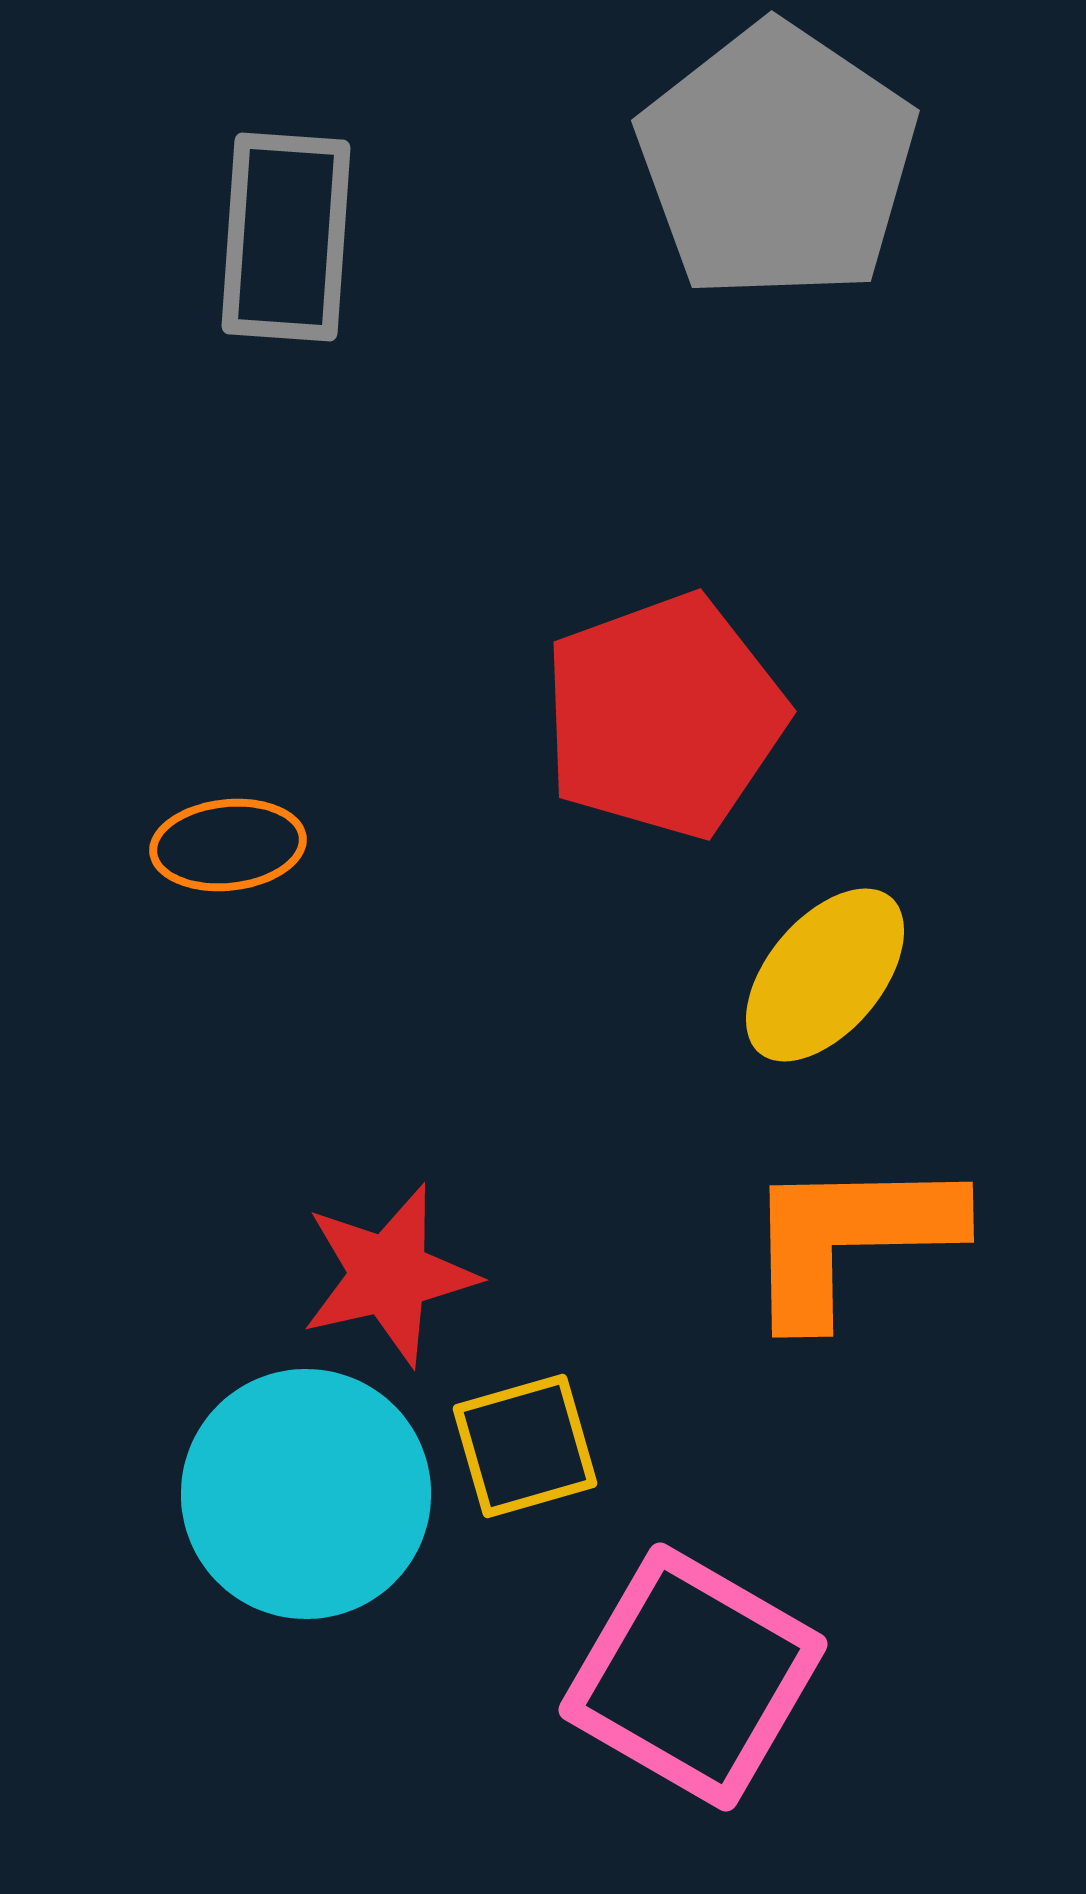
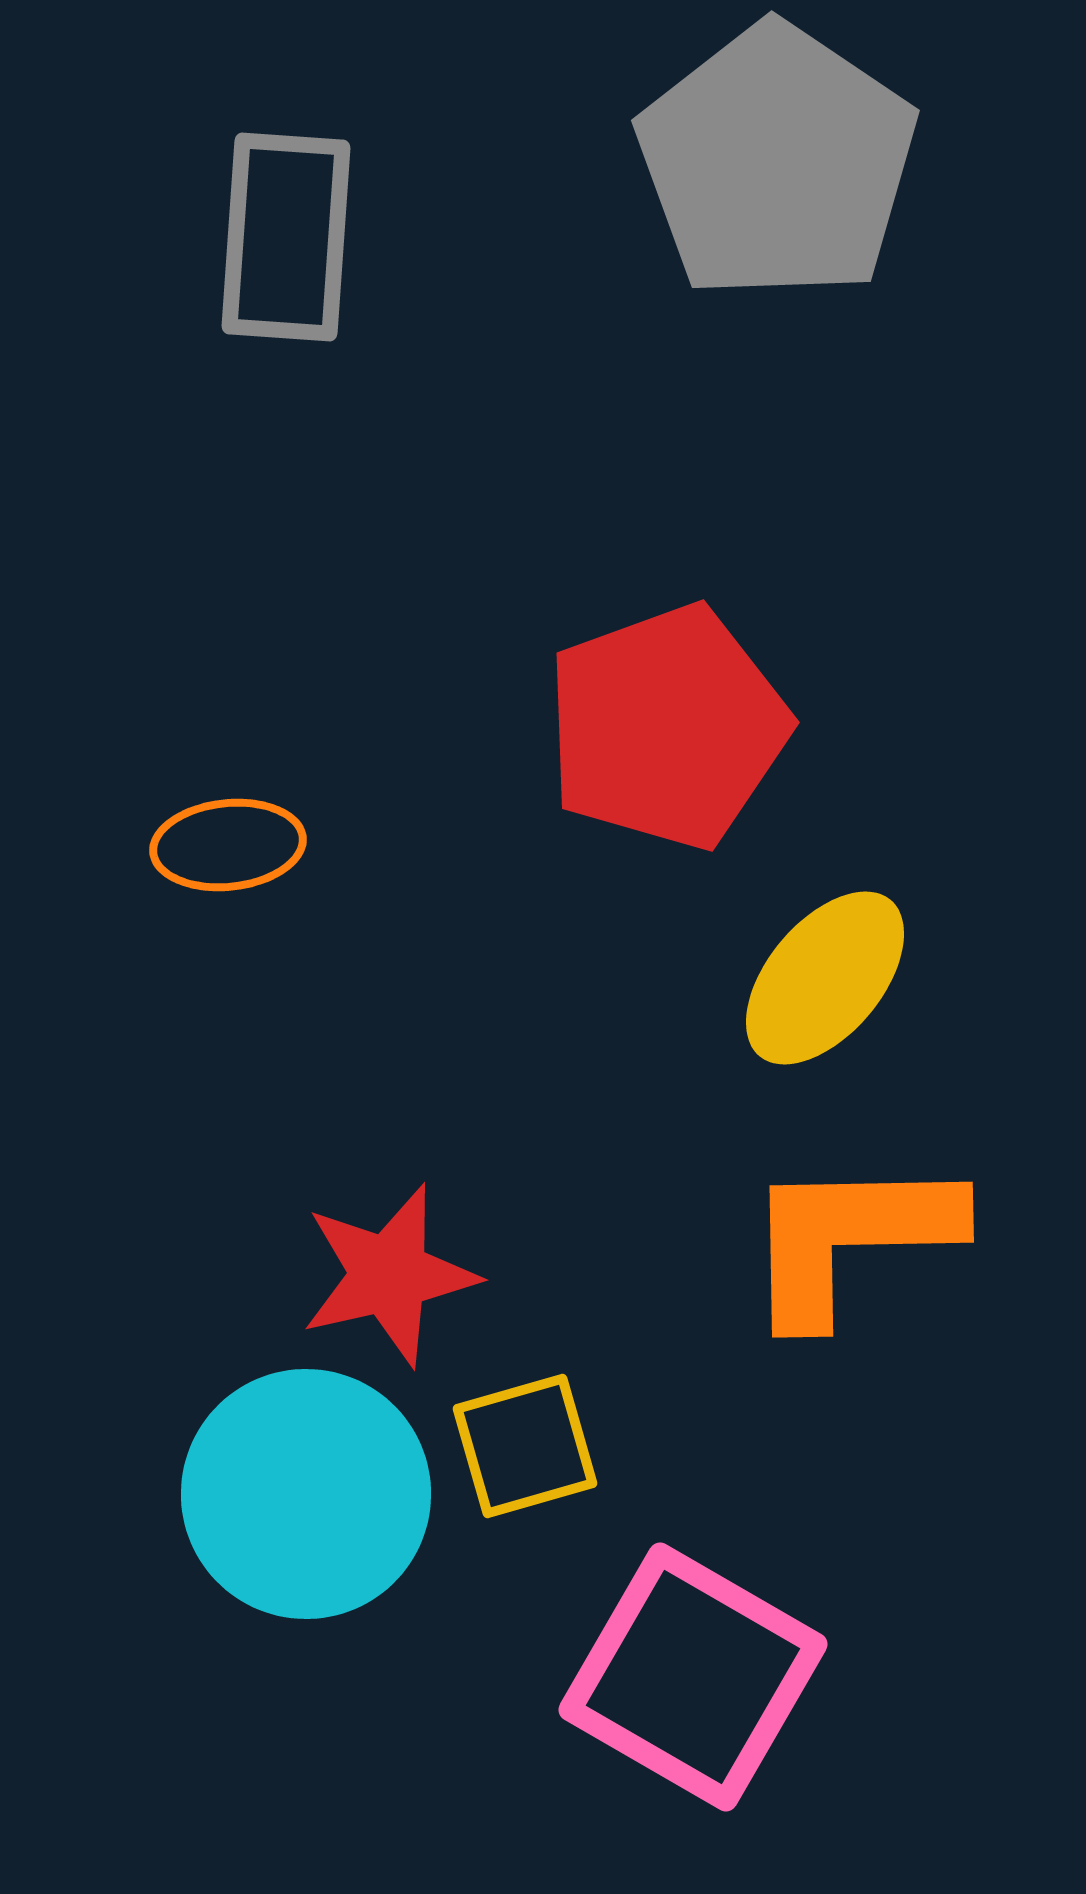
red pentagon: moved 3 px right, 11 px down
yellow ellipse: moved 3 px down
